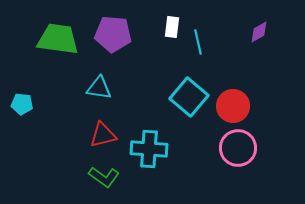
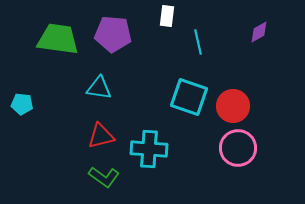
white rectangle: moved 5 px left, 11 px up
cyan square: rotated 21 degrees counterclockwise
red triangle: moved 2 px left, 1 px down
